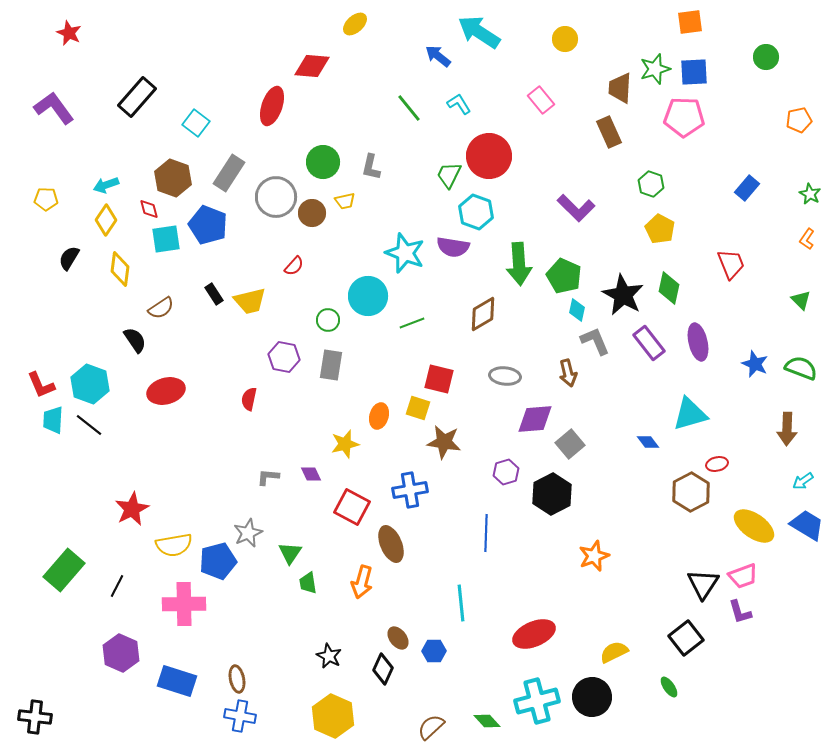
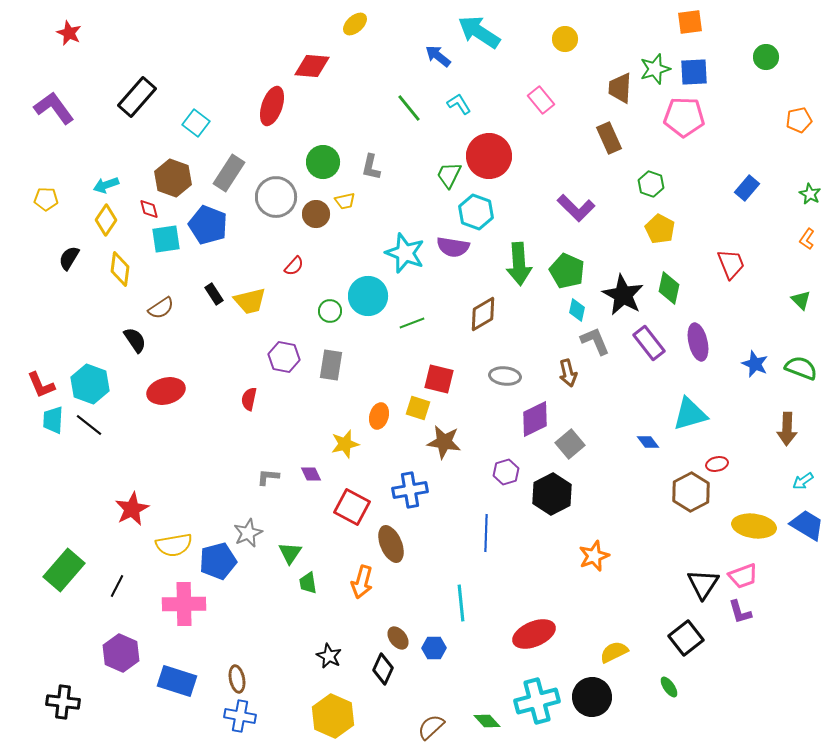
brown rectangle at (609, 132): moved 6 px down
brown circle at (312, 213): moved 4 px right, 1 px down
green pentagon at (564, 276): moved 3 px right, 5 px up
green circle at (328, 320): moved 2 px right, 9 px up
purple diamond at (535, 419): rotated 21 degrees counterclockwise
yellow ellipse at (754, 526): rotated 27 degrees counterclockwise
blue hexagon at (434, 651): moved 3 px up
black cross at (35, 717): moved 28 px right, 15 px up
